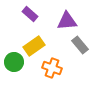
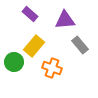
purple triangle: moved 2 px left, 1 px up
yellow rectangle: rotated 15 degrees counterclockwise
